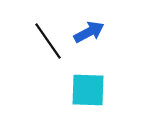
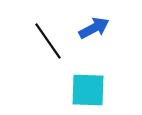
blue arrow: moved 5 px right, 4 px up
